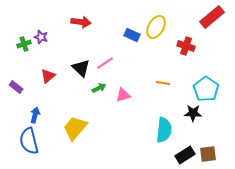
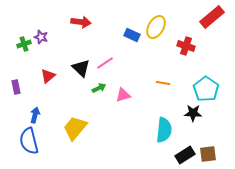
purple rectangle: rotated 40 degrees clockwise
